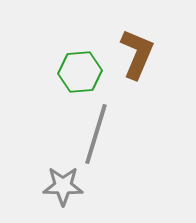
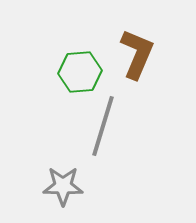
gray line: moved 7 px right, 8 px up
